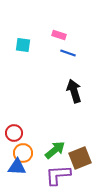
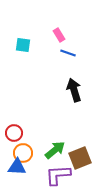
pink rectangle: rotated 40 degrees clockwise
black arrow: moved 1 px up
